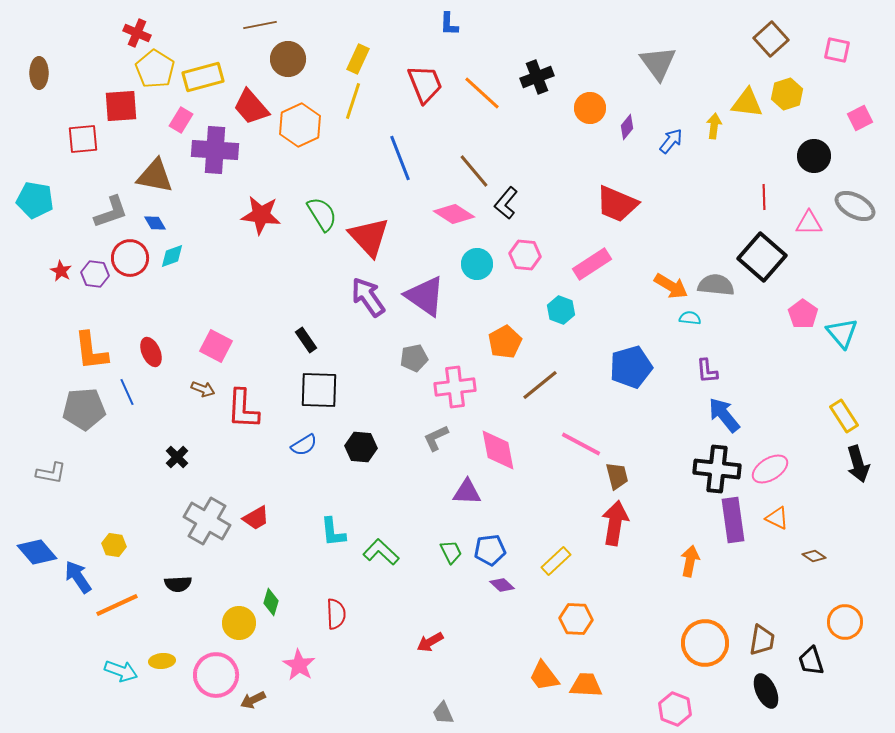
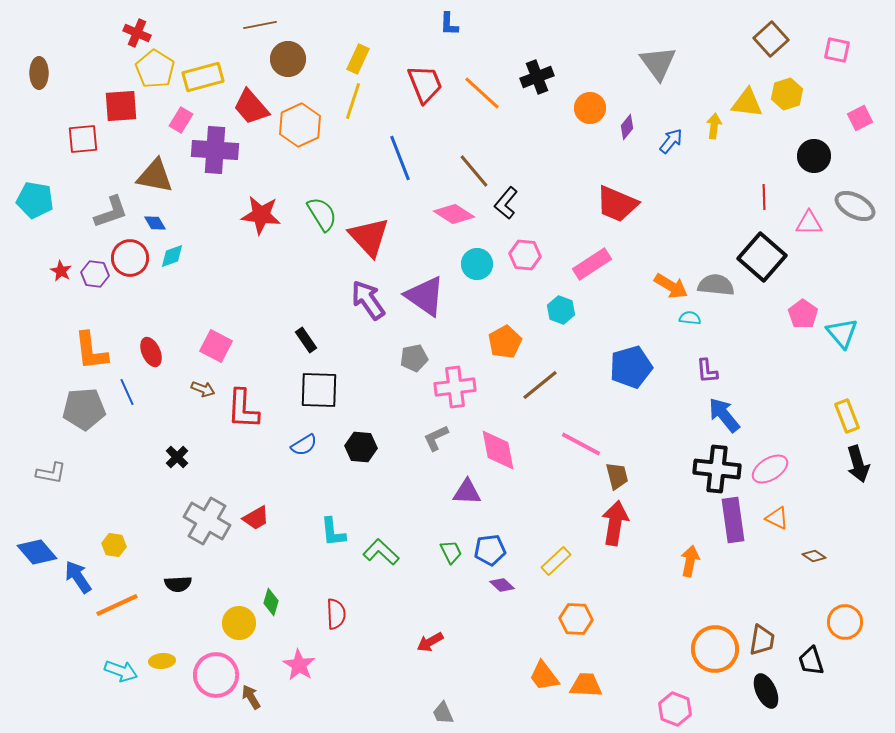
purple arrow at (368, 297): moved 3 px down
yellow rectangle at (844, 416): moved 3 px right; rotated 12 degrees clockwise
orange circle at (705, 643): moved 10 px right, 6 px down
brown arrow at (253, 700): moved 2 px left, 3 px up; rotated 85 degrees clockwise
